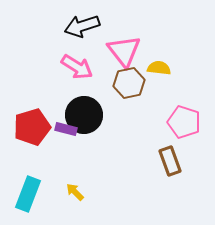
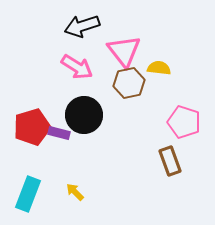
purple rectangle: moved 7 px left, 4 px down
